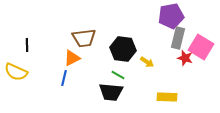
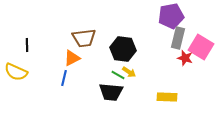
yellow arrow: moved 18 px left, 10 px down
